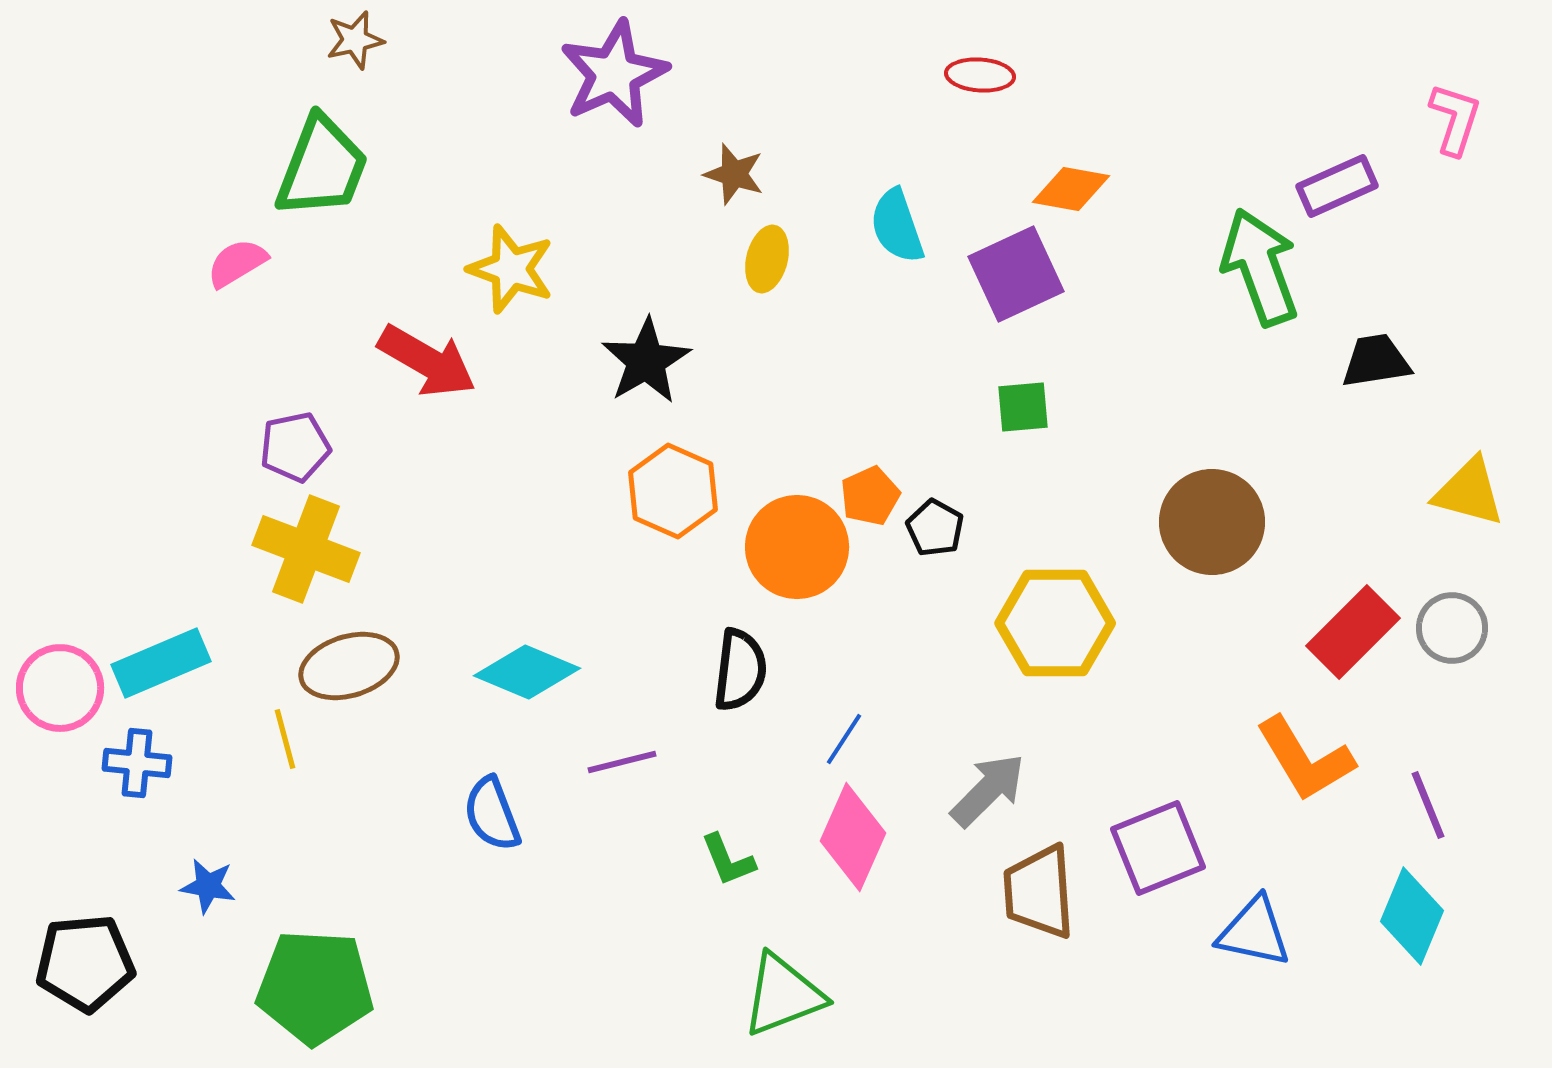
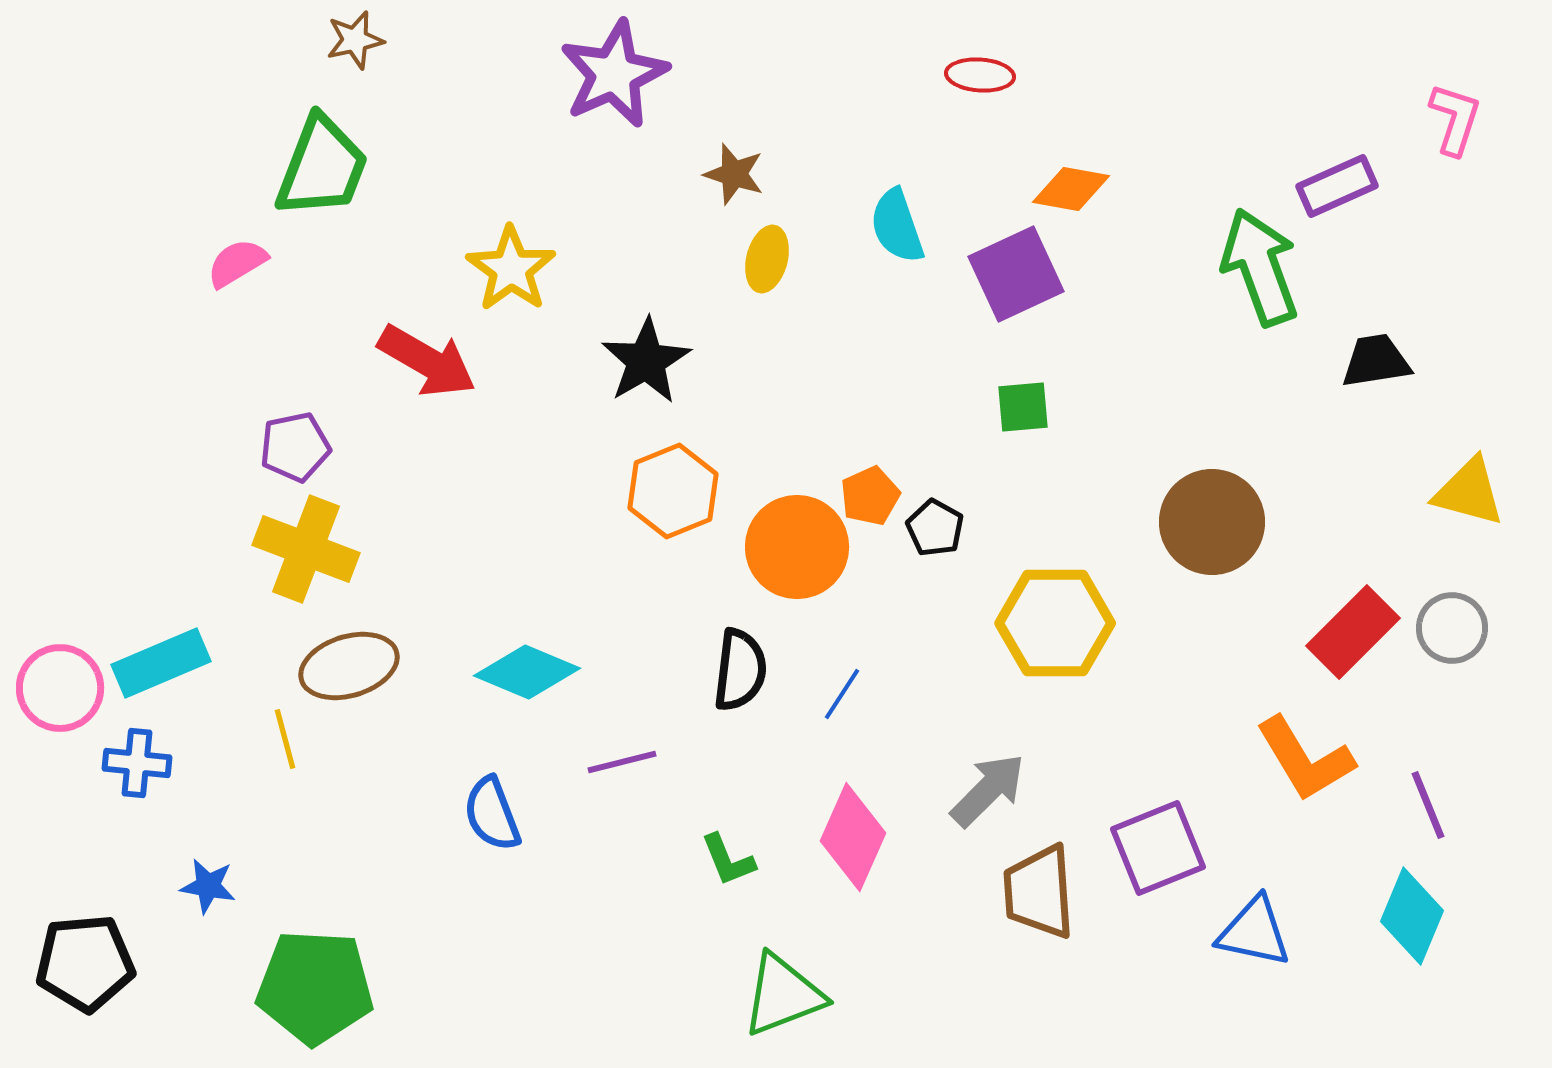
yellow star at (511, 269): rotated 16 degrees clockwise
orange hexagon at (673, 491): rotated 14 degrees clockwise
blue line at (844, 739): moved 2 px left, 45 px up
